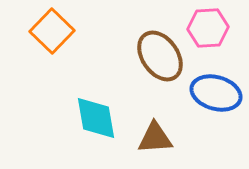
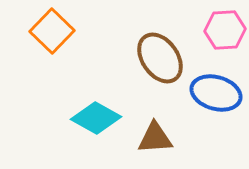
pink hexagon: moved 17 px right, 2 px down
brown ellipse: moved 2 px down
cyan diamond: rotated 51 degrees counterclockwise
